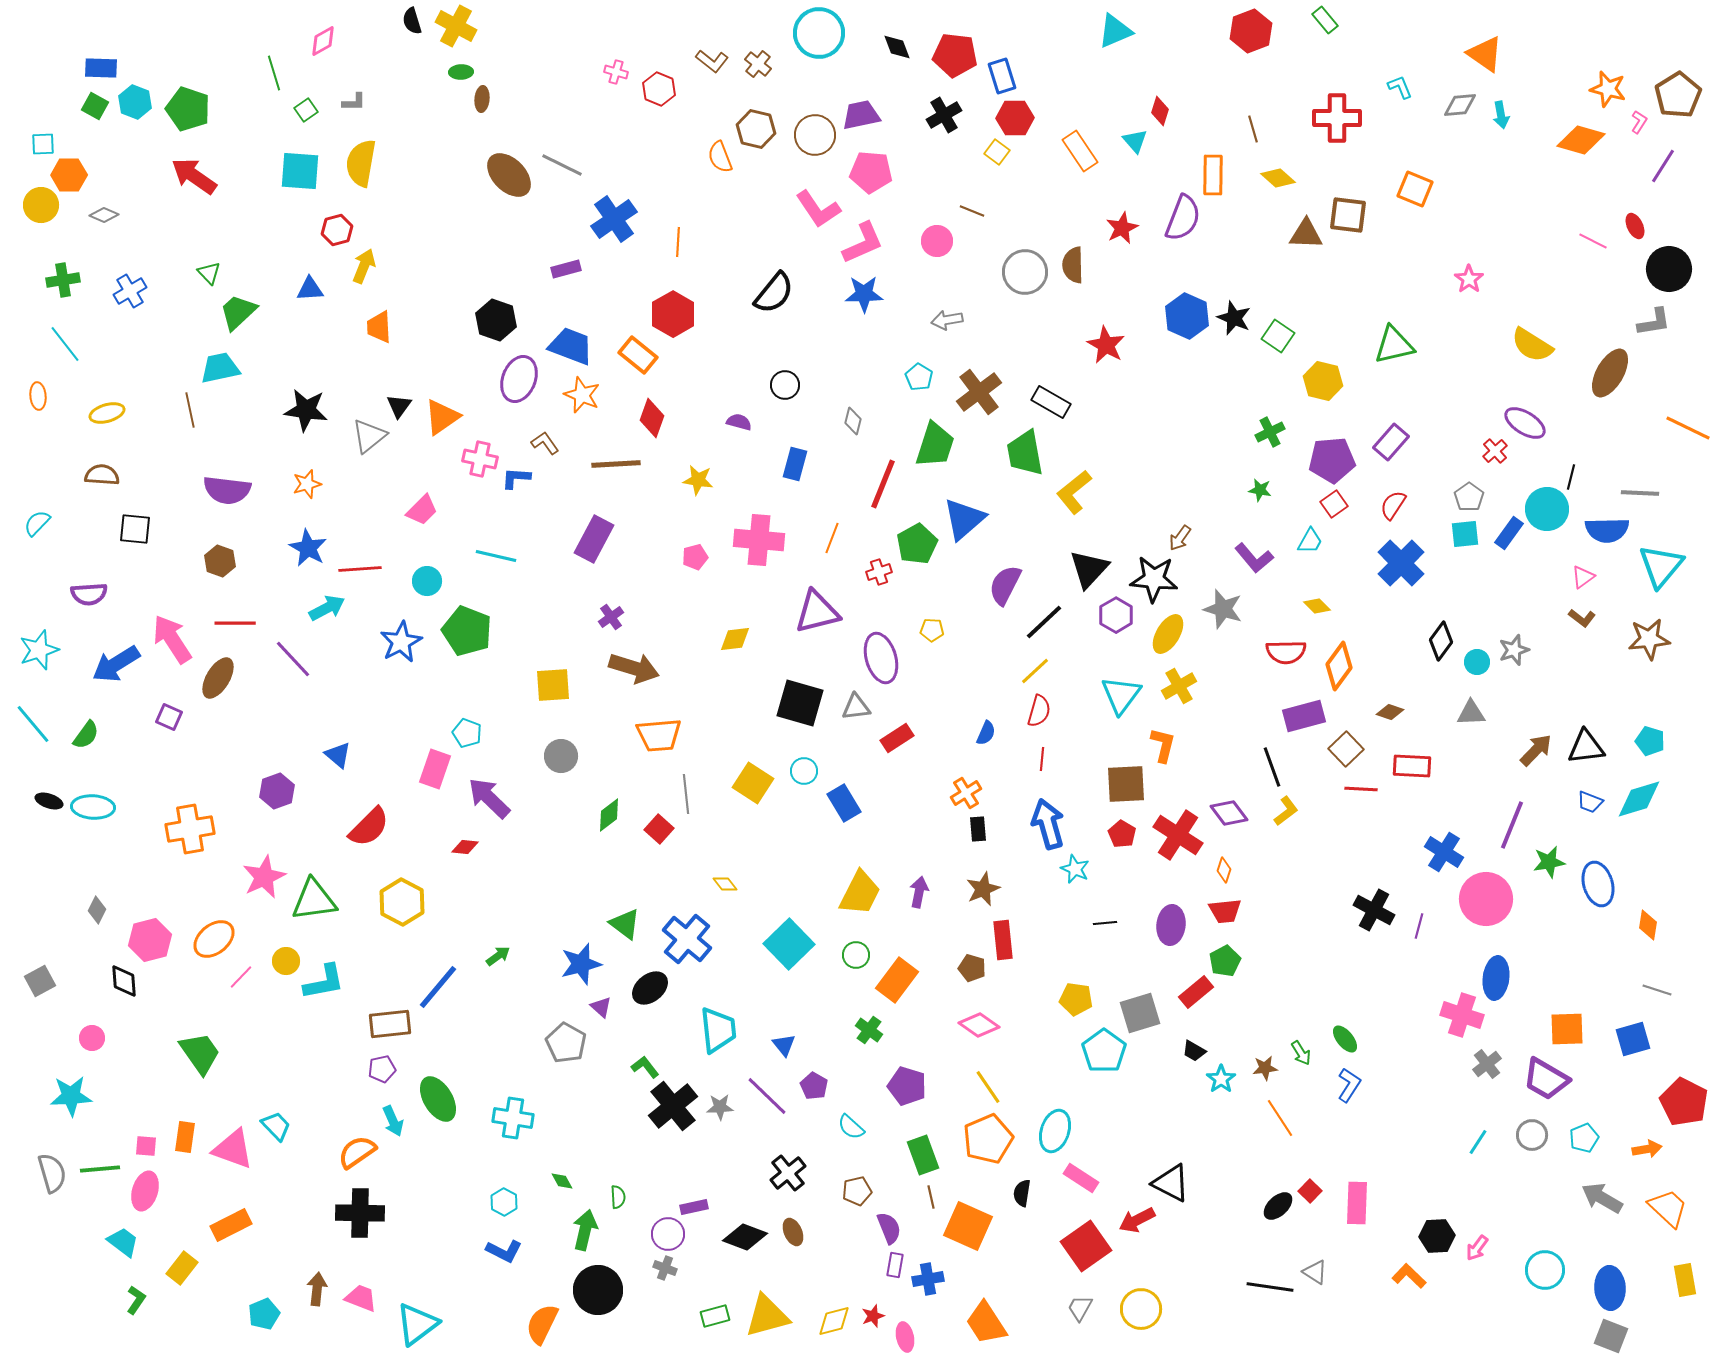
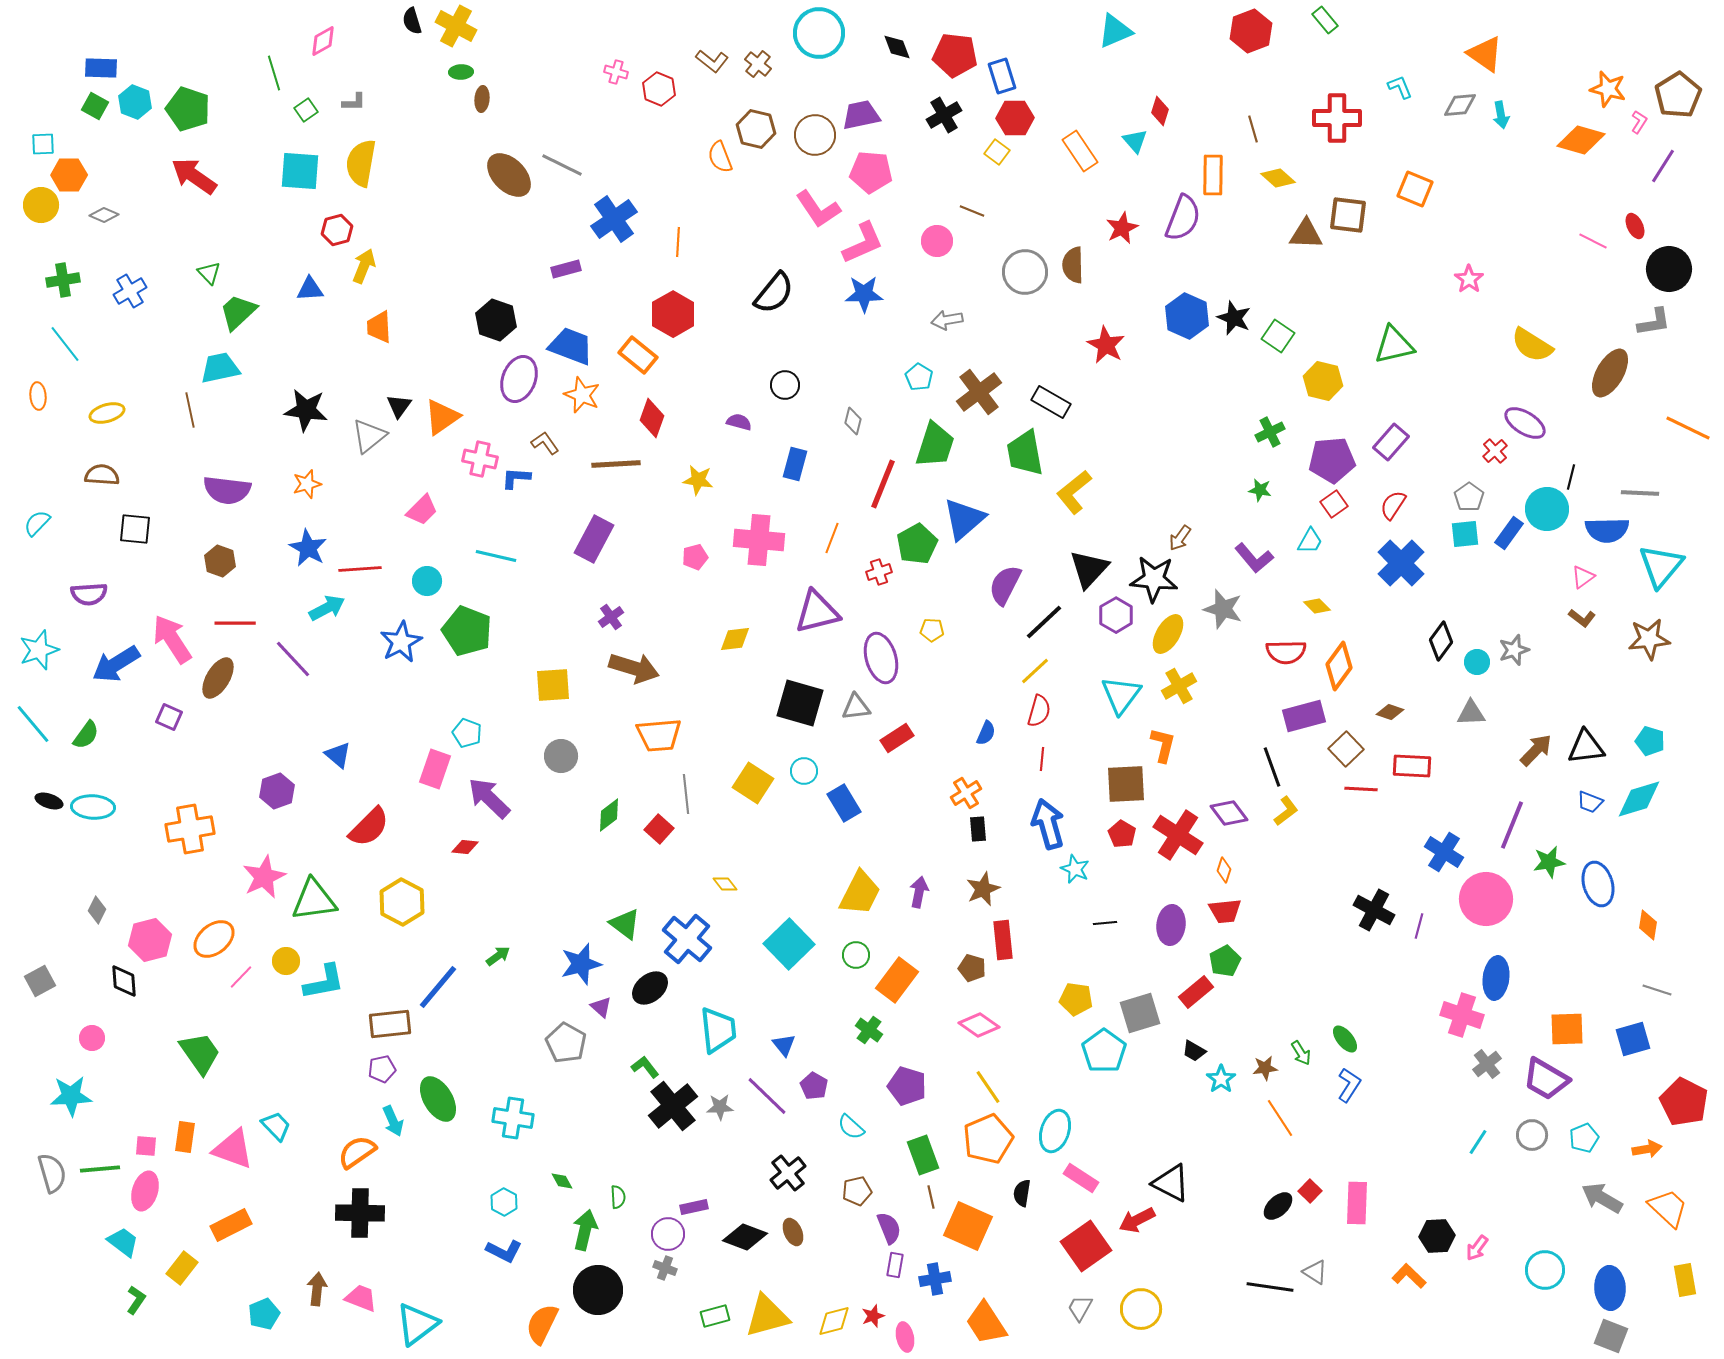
blue cross at (928, 1279): moved 7 px right
